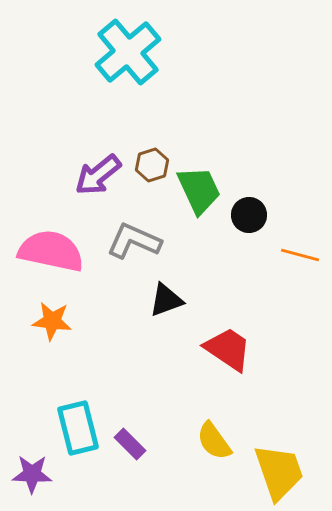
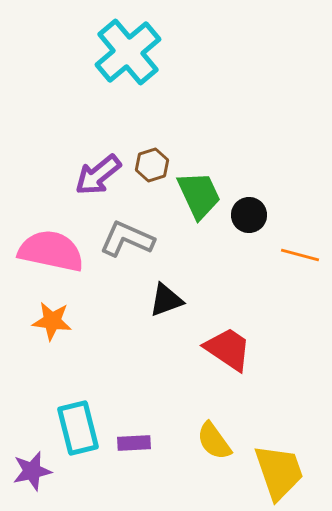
green trapezoid: moved 5 px down
gray L-shape: moved 7 px left, 2 px up
purple rectangle: moved 4 px right, 1 px up; rotated 48 degrees counterclockwise
purple star: moved 3 px up; rotated 15 degrees counterclockwise
